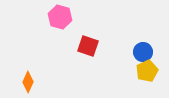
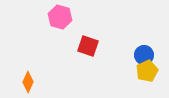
blue circle: moved 1 px right, 3 px down
